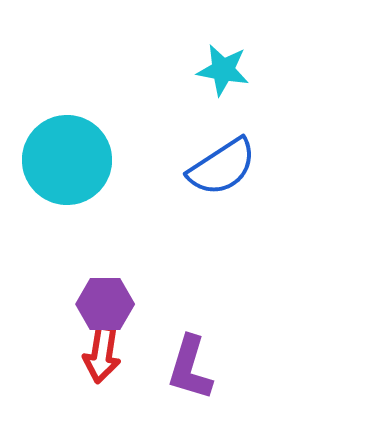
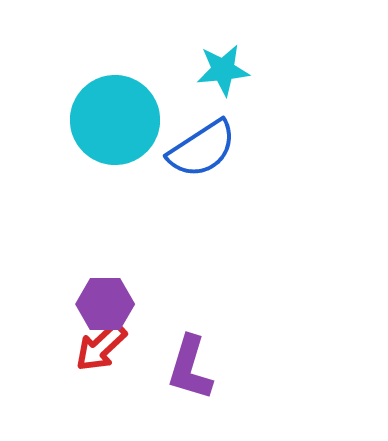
cyan star: rotated 16 degrees counterclockwise
cyan circle: moved 48 px right, 40 px up
blue semicircle: moved 20 px left, 18 px up
red arrow: moved 1 px left, 7 px up; rotated 38 degrees clockwise
